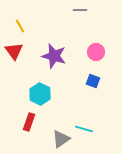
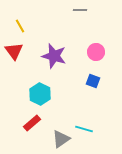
red rectangle: moved 3 px right, 1 px down; rotated 30 degrees clockwise
